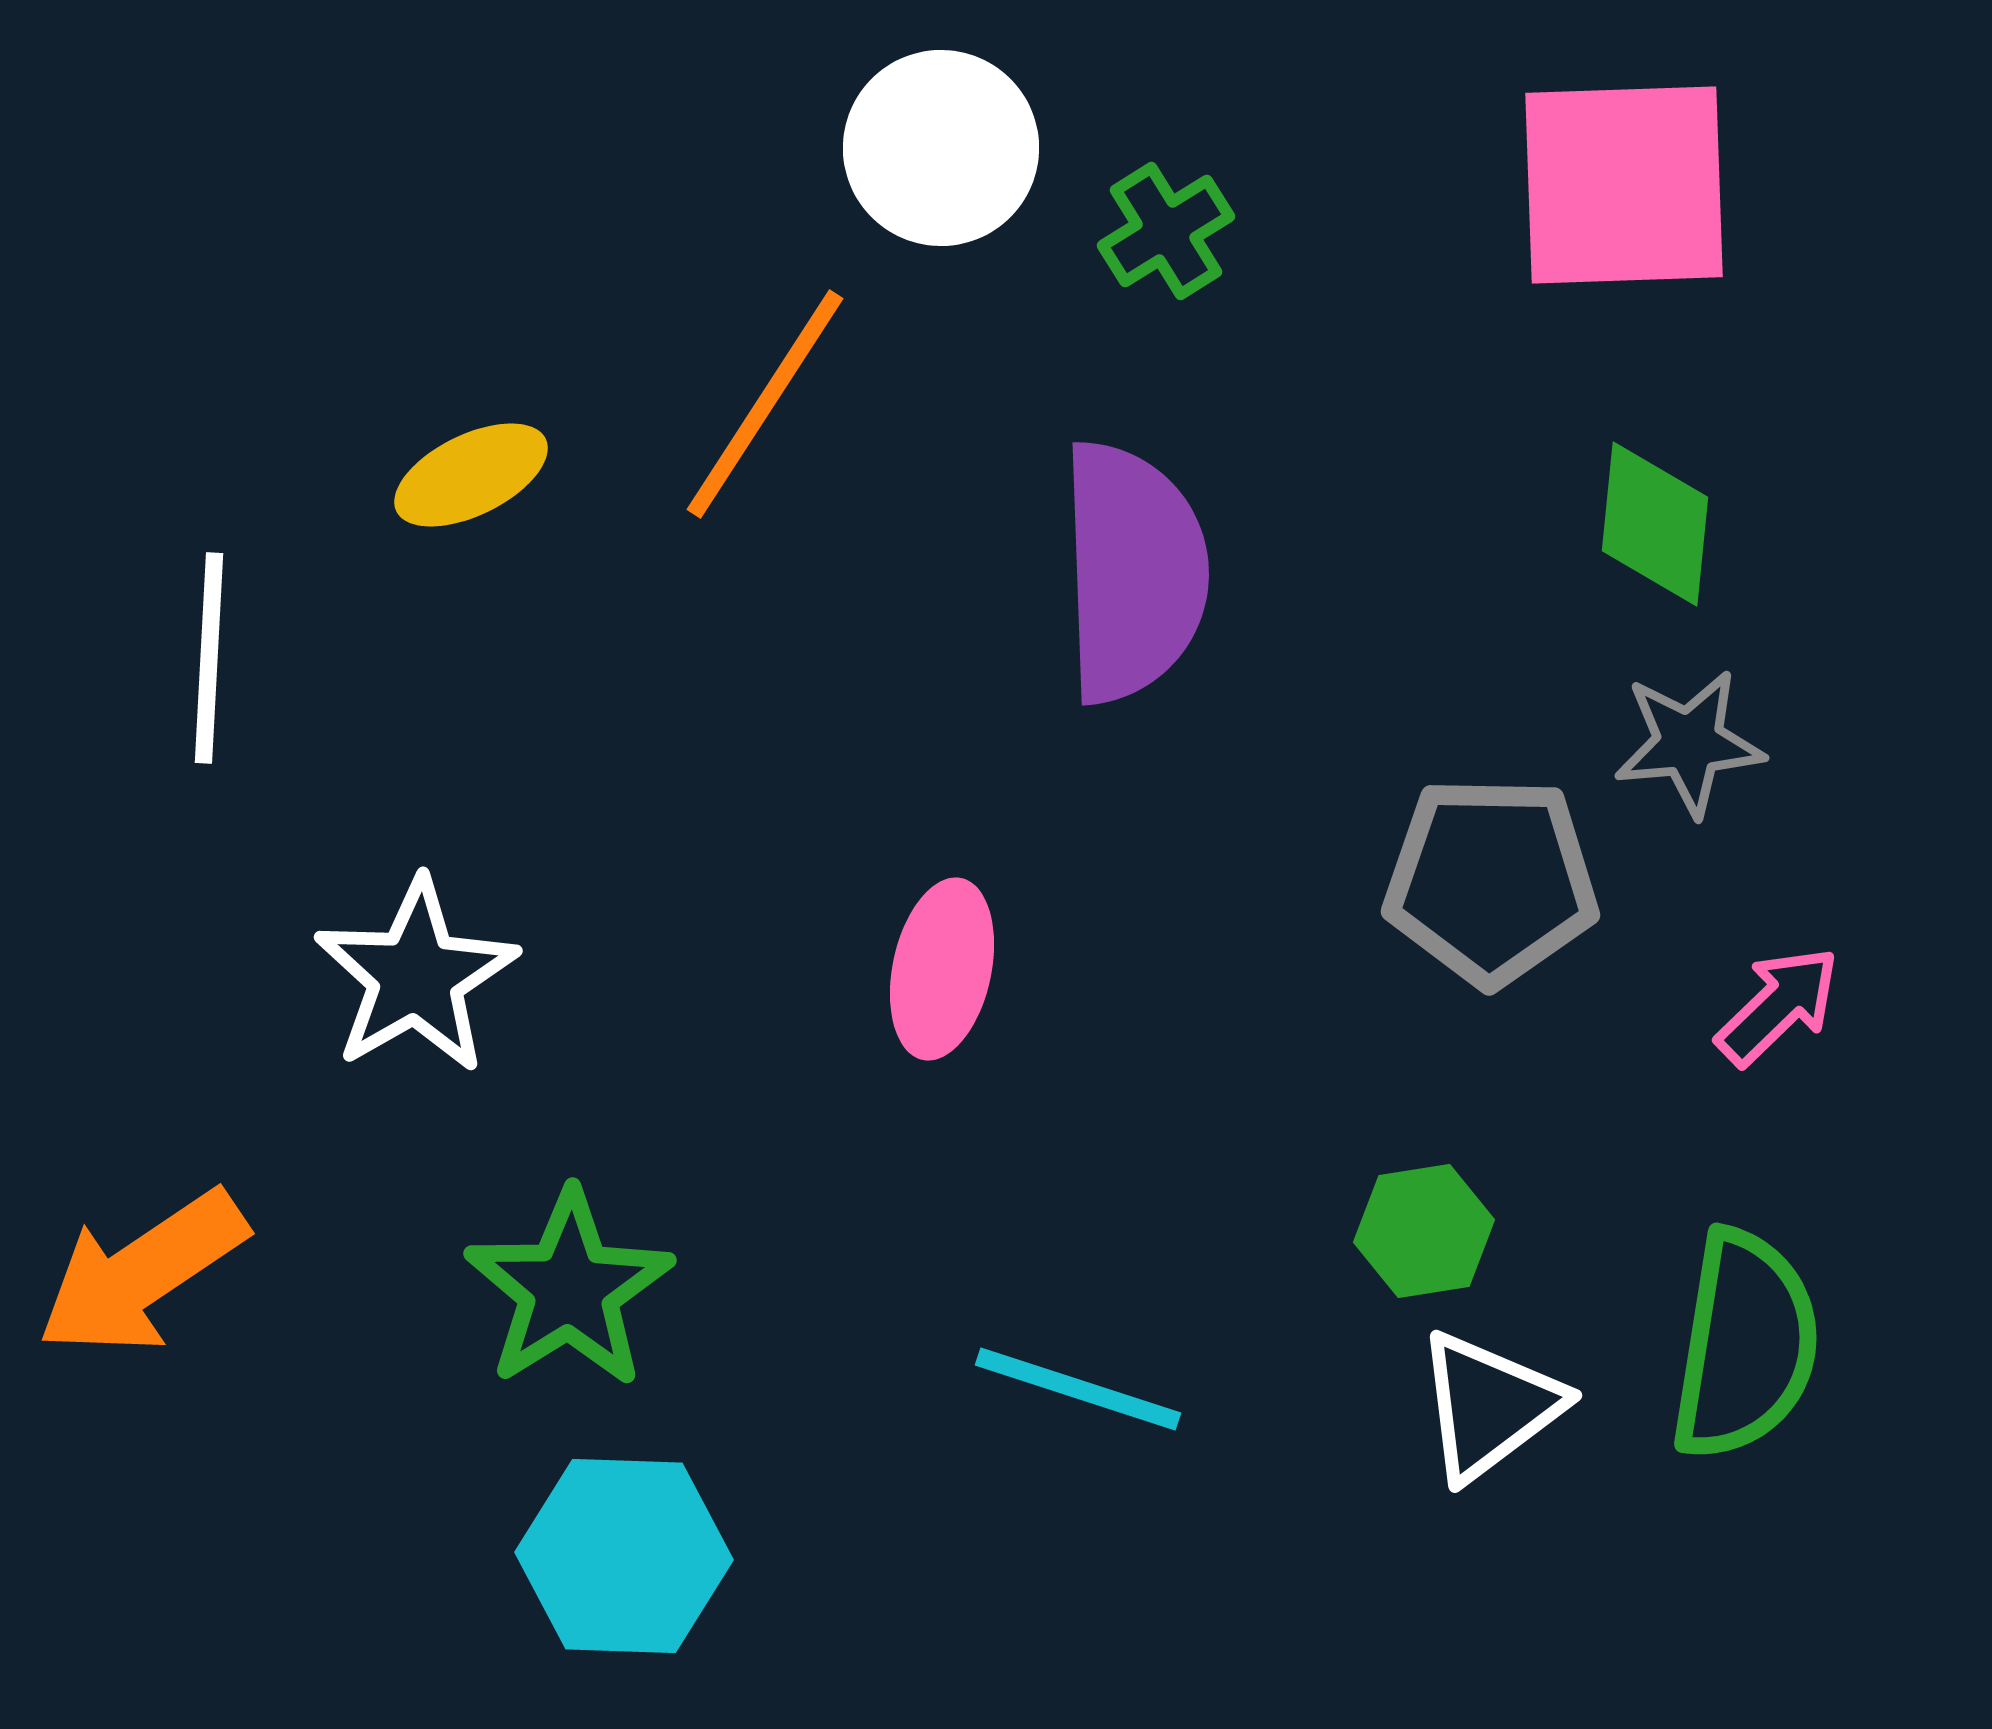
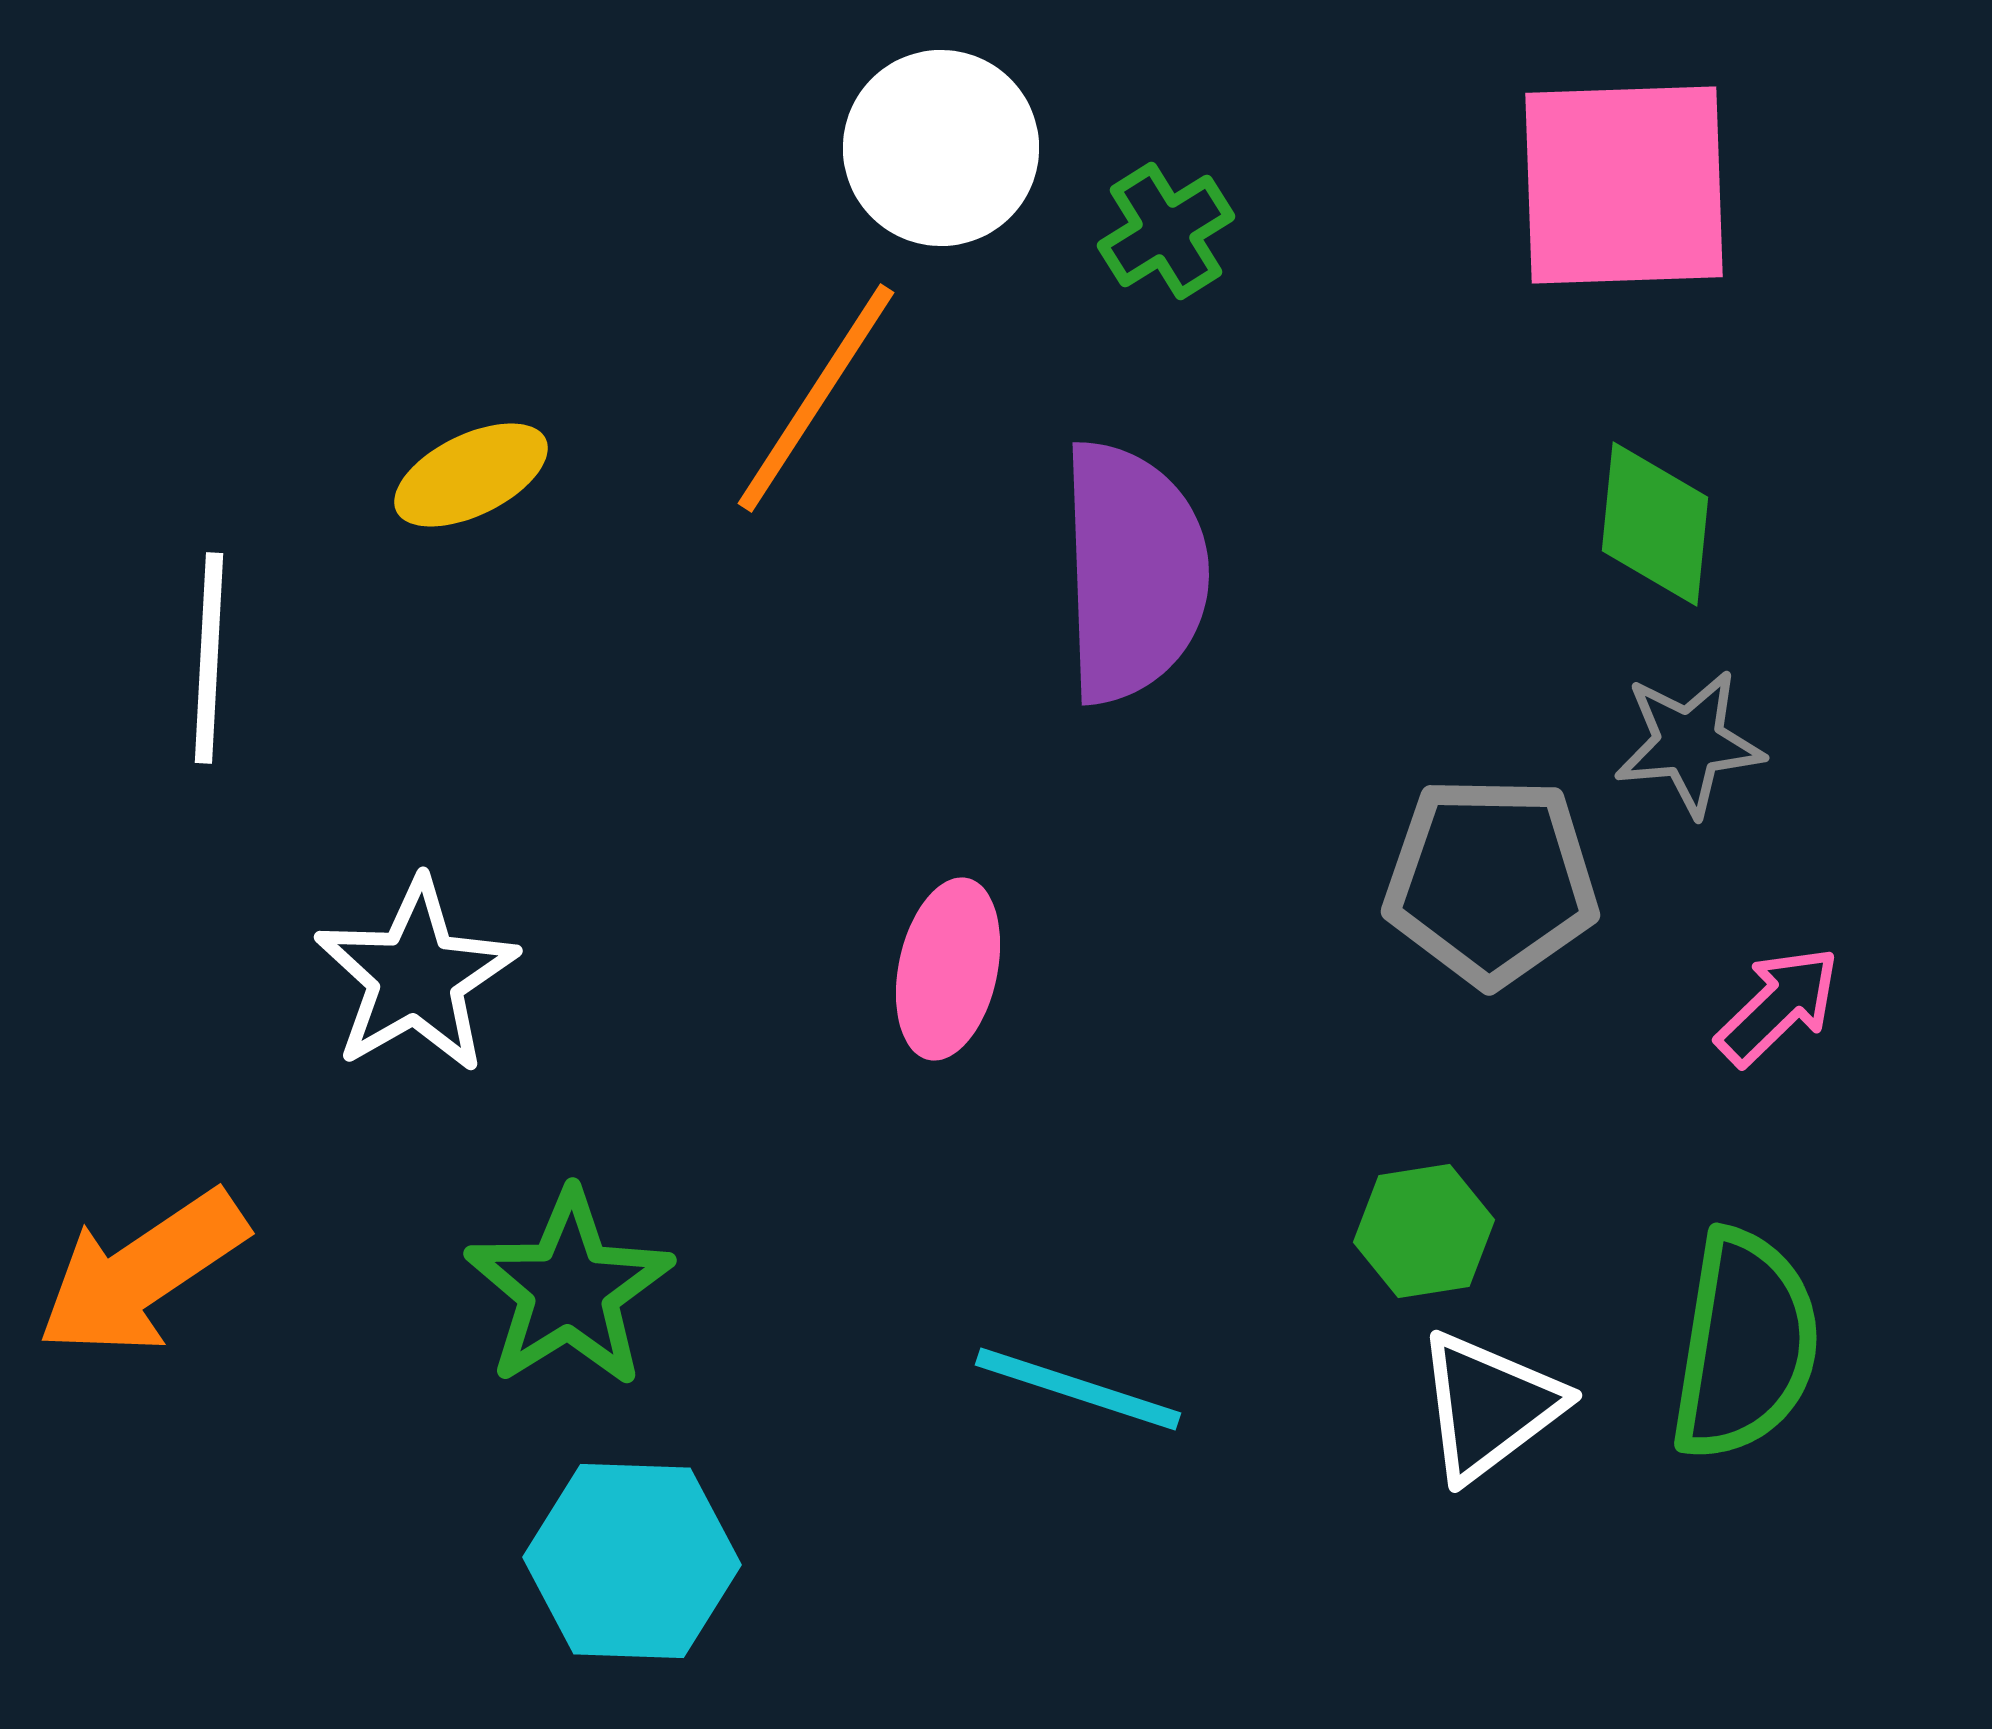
orange line: moved 51 px right, 6 px up
pink ellipse: moved 6 px right
cyan hexagon: moved 8 px right, 5 px down
